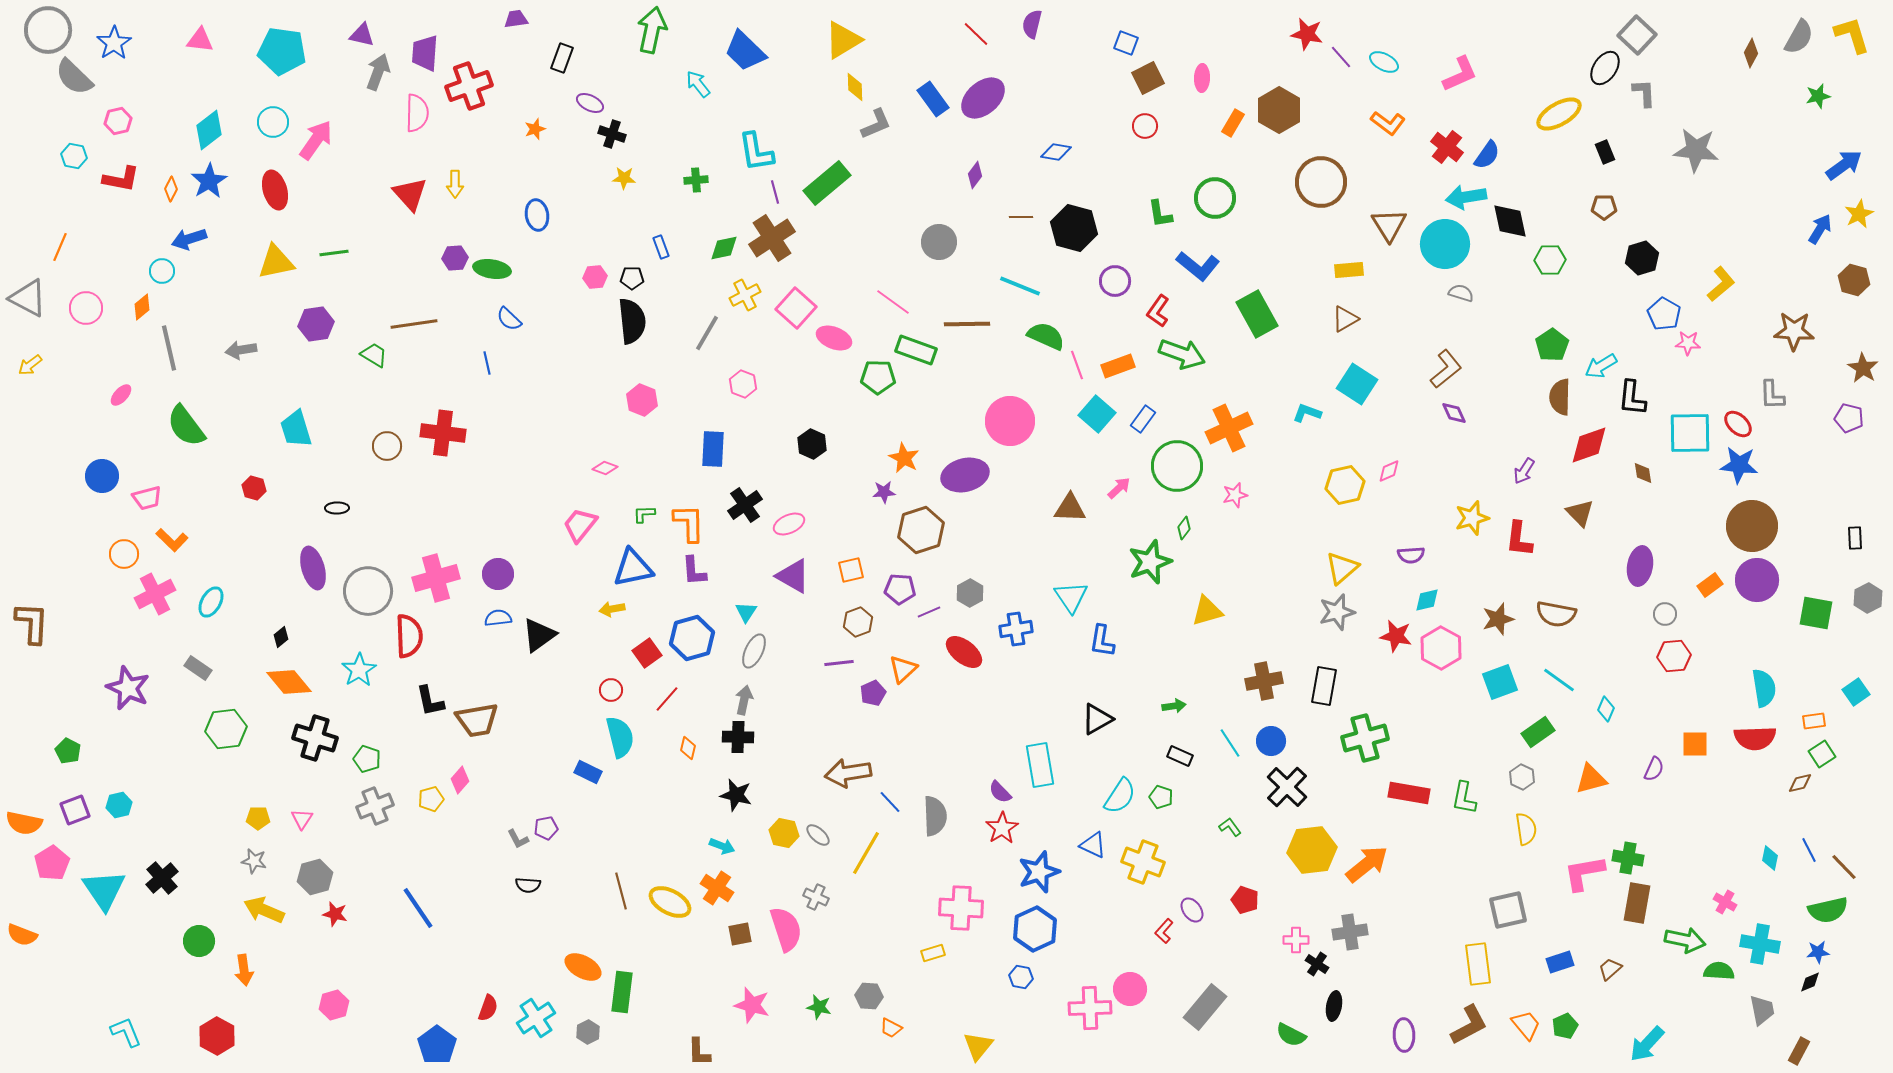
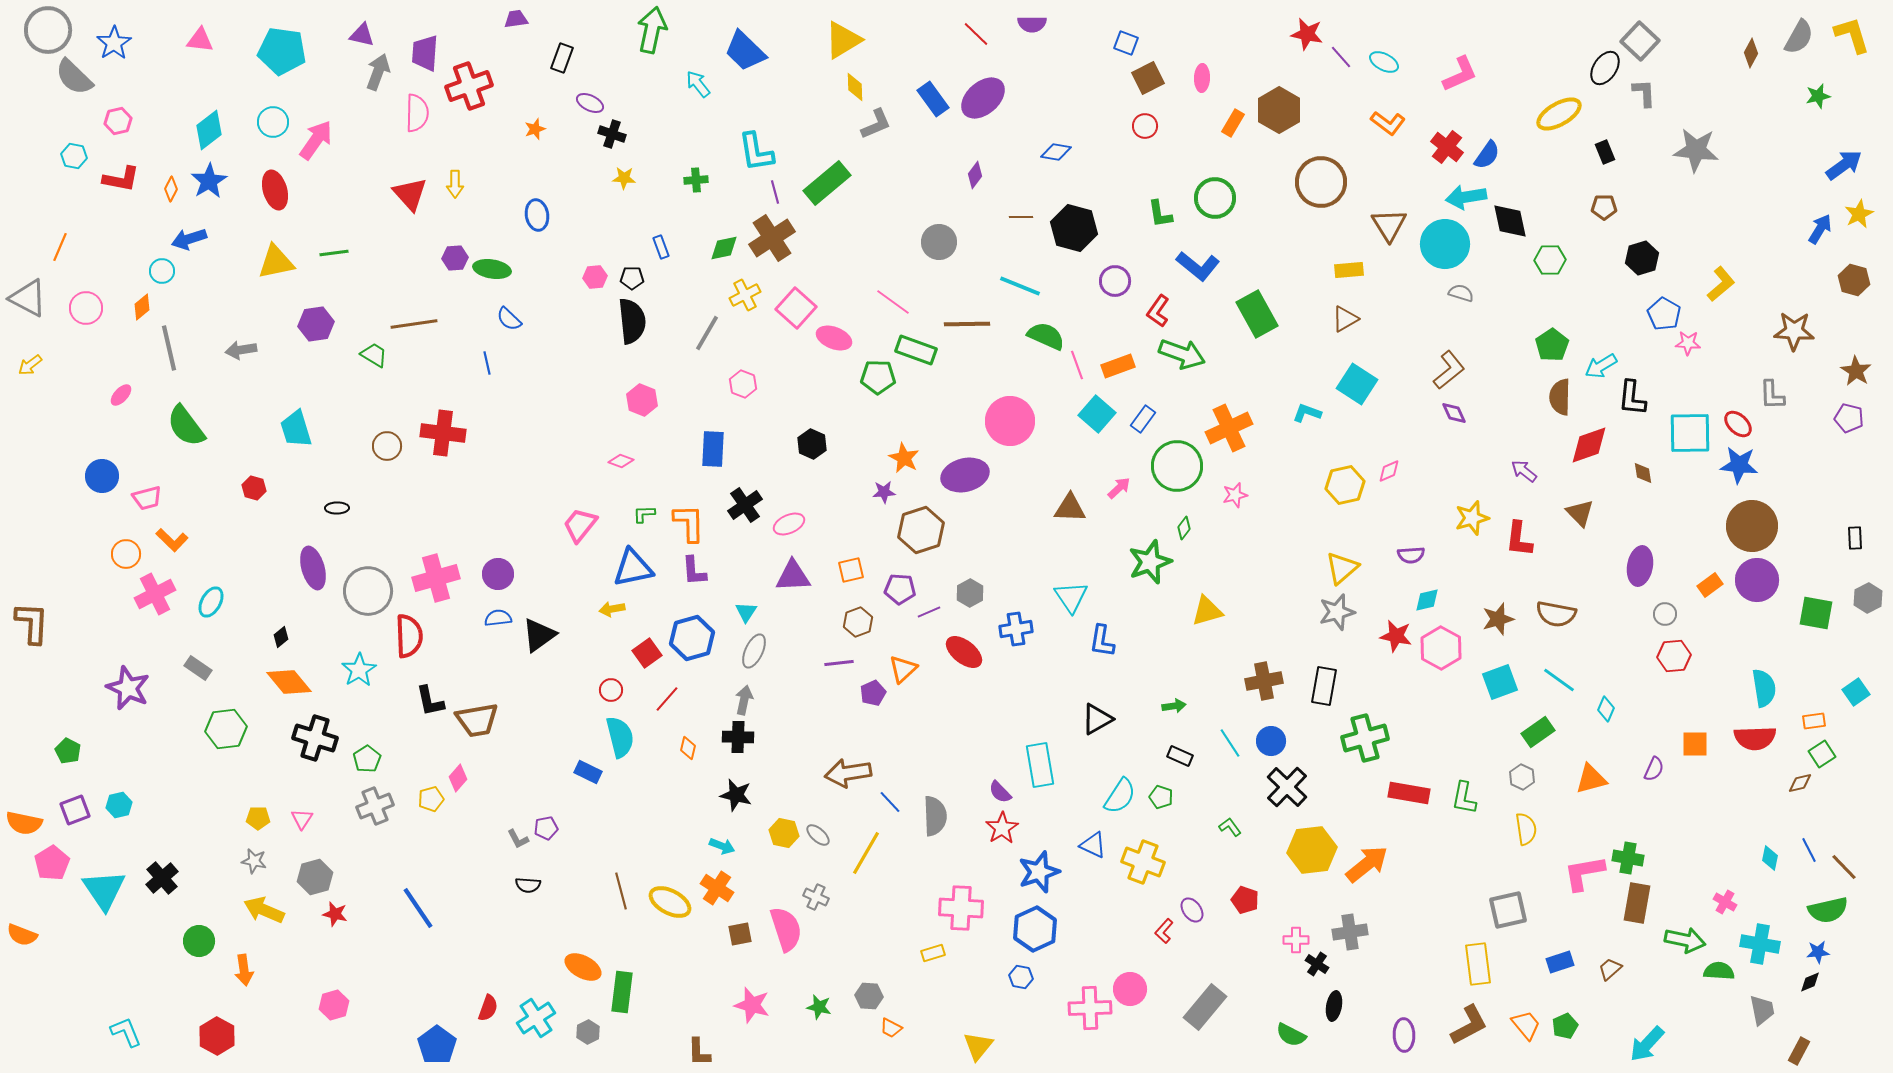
purple semicircle at (1032, 24): rotated 104 degrees counterclockwise
gray square at (1637, 35): moved 3 px right, 6 px down
brown star at (1863, 368): moved 7 px left, 3 px down
brown L-shape at (1446, 369): moved 3 px right, 1 px down
pink diamond at (605, 468): moved 16 px right, 7 px up
purple arrow at (1524, 471): rotated 96 degrees clockwise
orange circle at (124, 554): moved 2 px right
purple triangle at (793, 576): rotated 33 degrees counterclockwise
green pentagon at (367, 759): rotated 20 degrees clockwise
pink diamond at (460, 780): moved 2 px left, 2 px up
